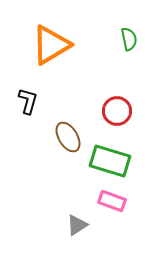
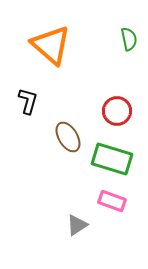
orange triangle: rotated 48 degrees counterclockwise
green rectangle: moved 2 px right, 2 px up
